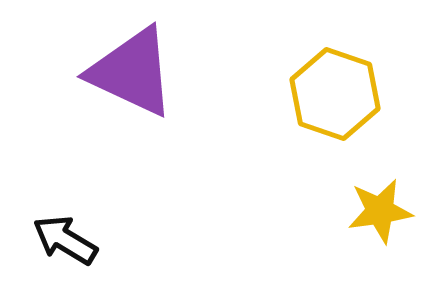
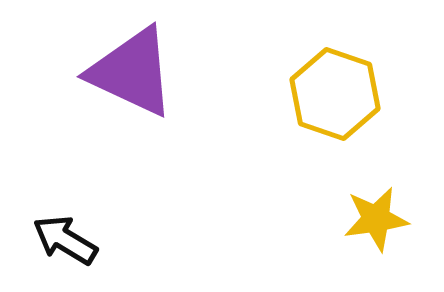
yellow star: moved 4 px left, 8 px down
